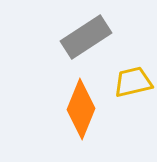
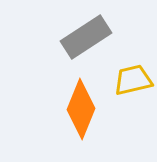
yellow trapezoid: moved 2 px up
